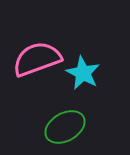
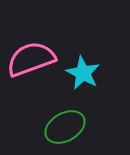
pink semicircle: moved 6 px left
